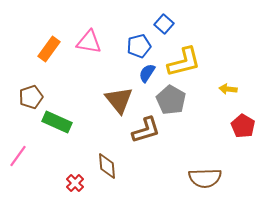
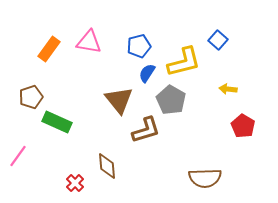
blue square: moved 54 px right, 16 px down
